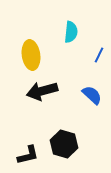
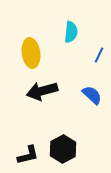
yellow ellipse: moved 2 px up
black hexagon: moved 1 px left, 5 px down; rotated 16 degrees clockwise
